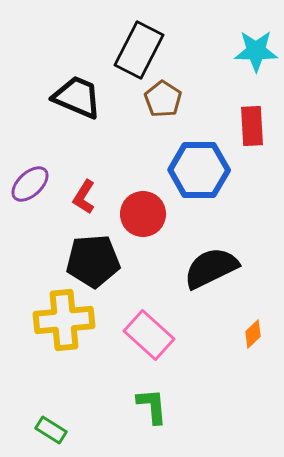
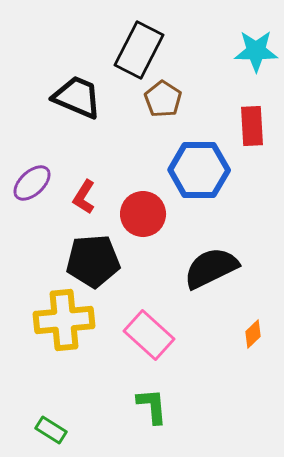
purple ellipse: moved 2 px right, 1 px up
